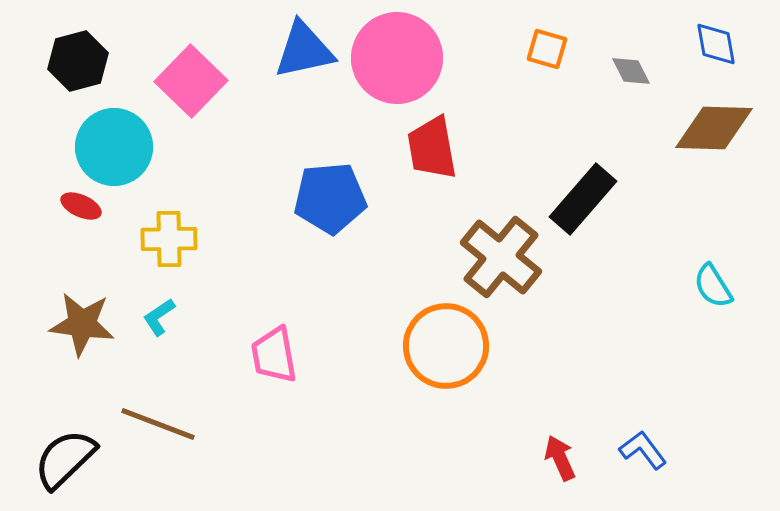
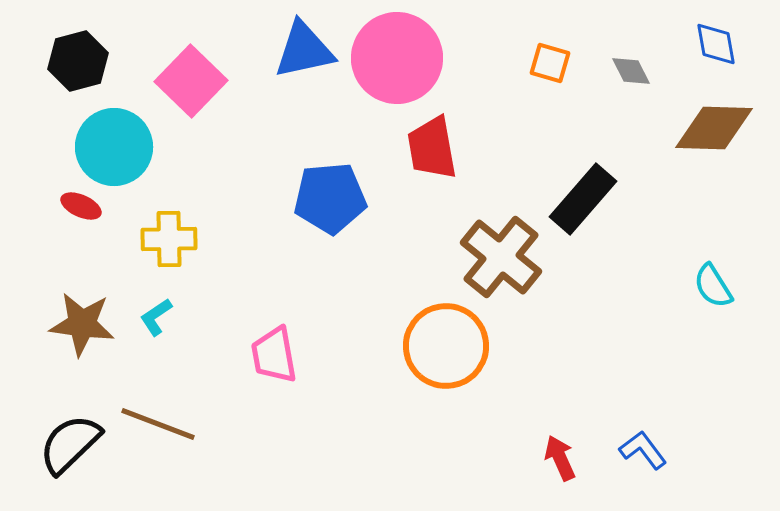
orange square: moved 3 px right, 14 px down
cyan L-shape: moved 3 px left
black semicircle: moved 5 px right, 15 px up
